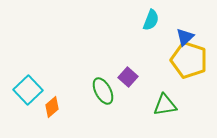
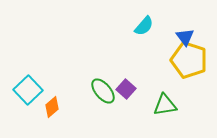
cyan semicircle: moved 7 px left, 6 px down; rotated 20 degrees clockwise
blue triangle: rotated 24 degrees counterclockwise
purple square: moved 2 px left, 12 px down
green ellipse: rotated 12 degrees counterclockwise
